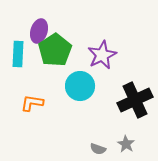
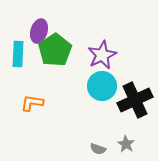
cyan circle: moved 22 px right
